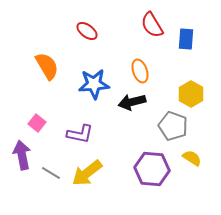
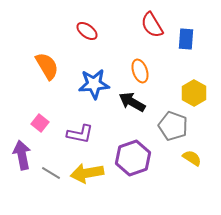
yellow hexagon: moved 3 px right, 1 px up
black arrow: rotated 44 degrees clockwise
pink square: moved 3 px right
purple hexagon: moved 19 px left, 11 px up; rotated 24 degrees counterclockwise
yellow arrow: rotated 28 degrees clockwise
